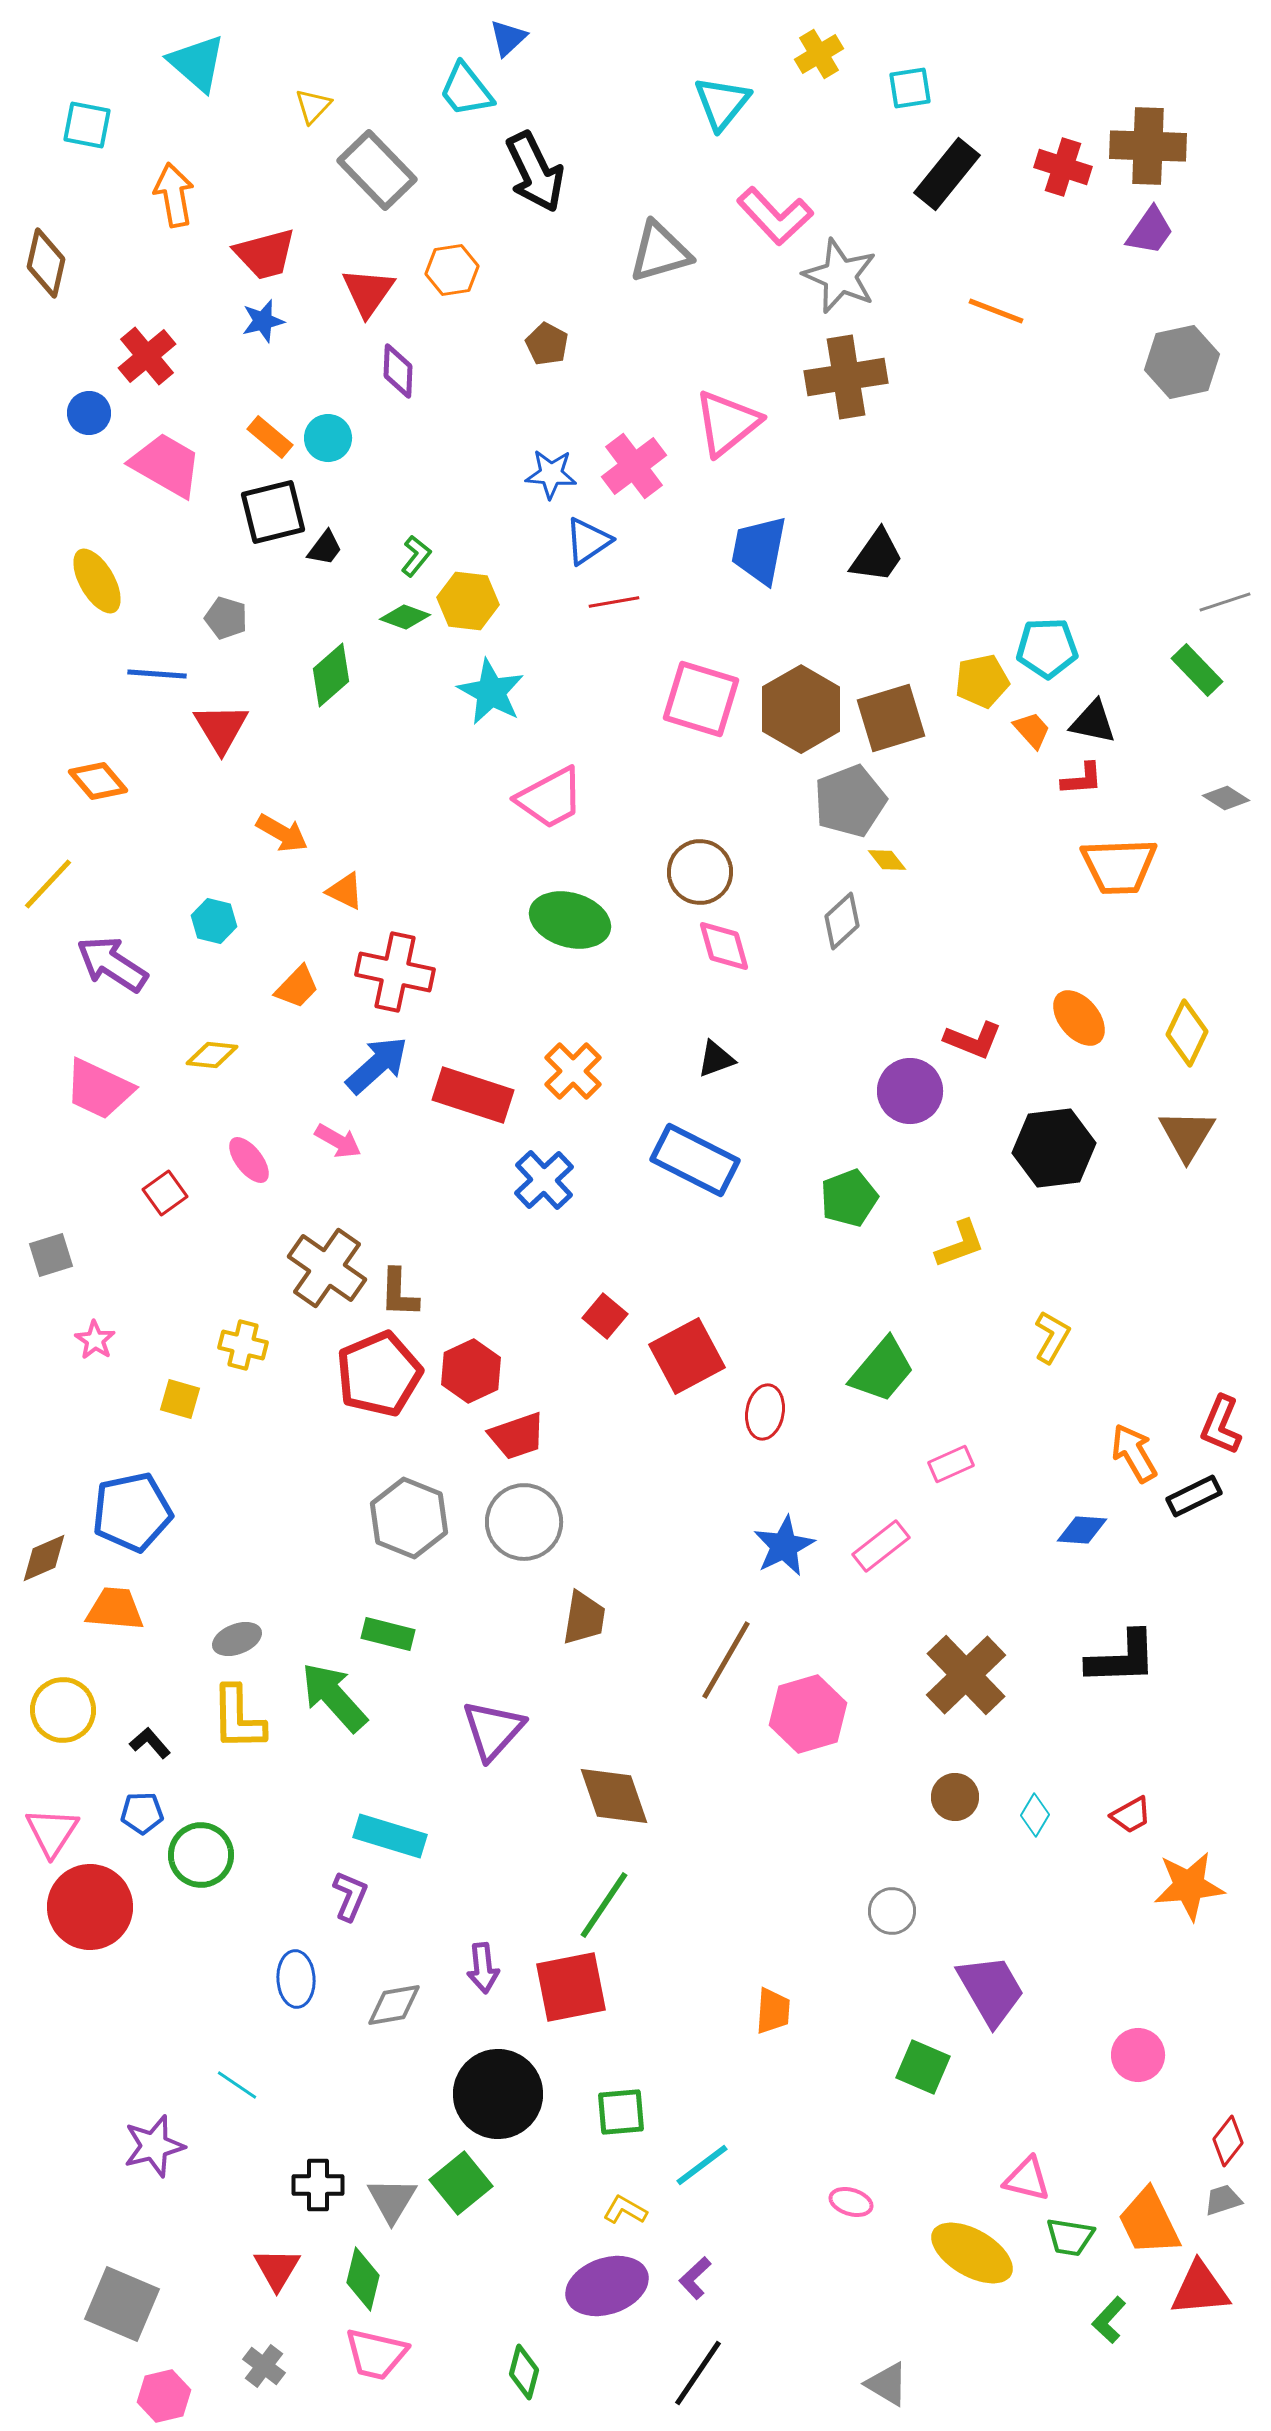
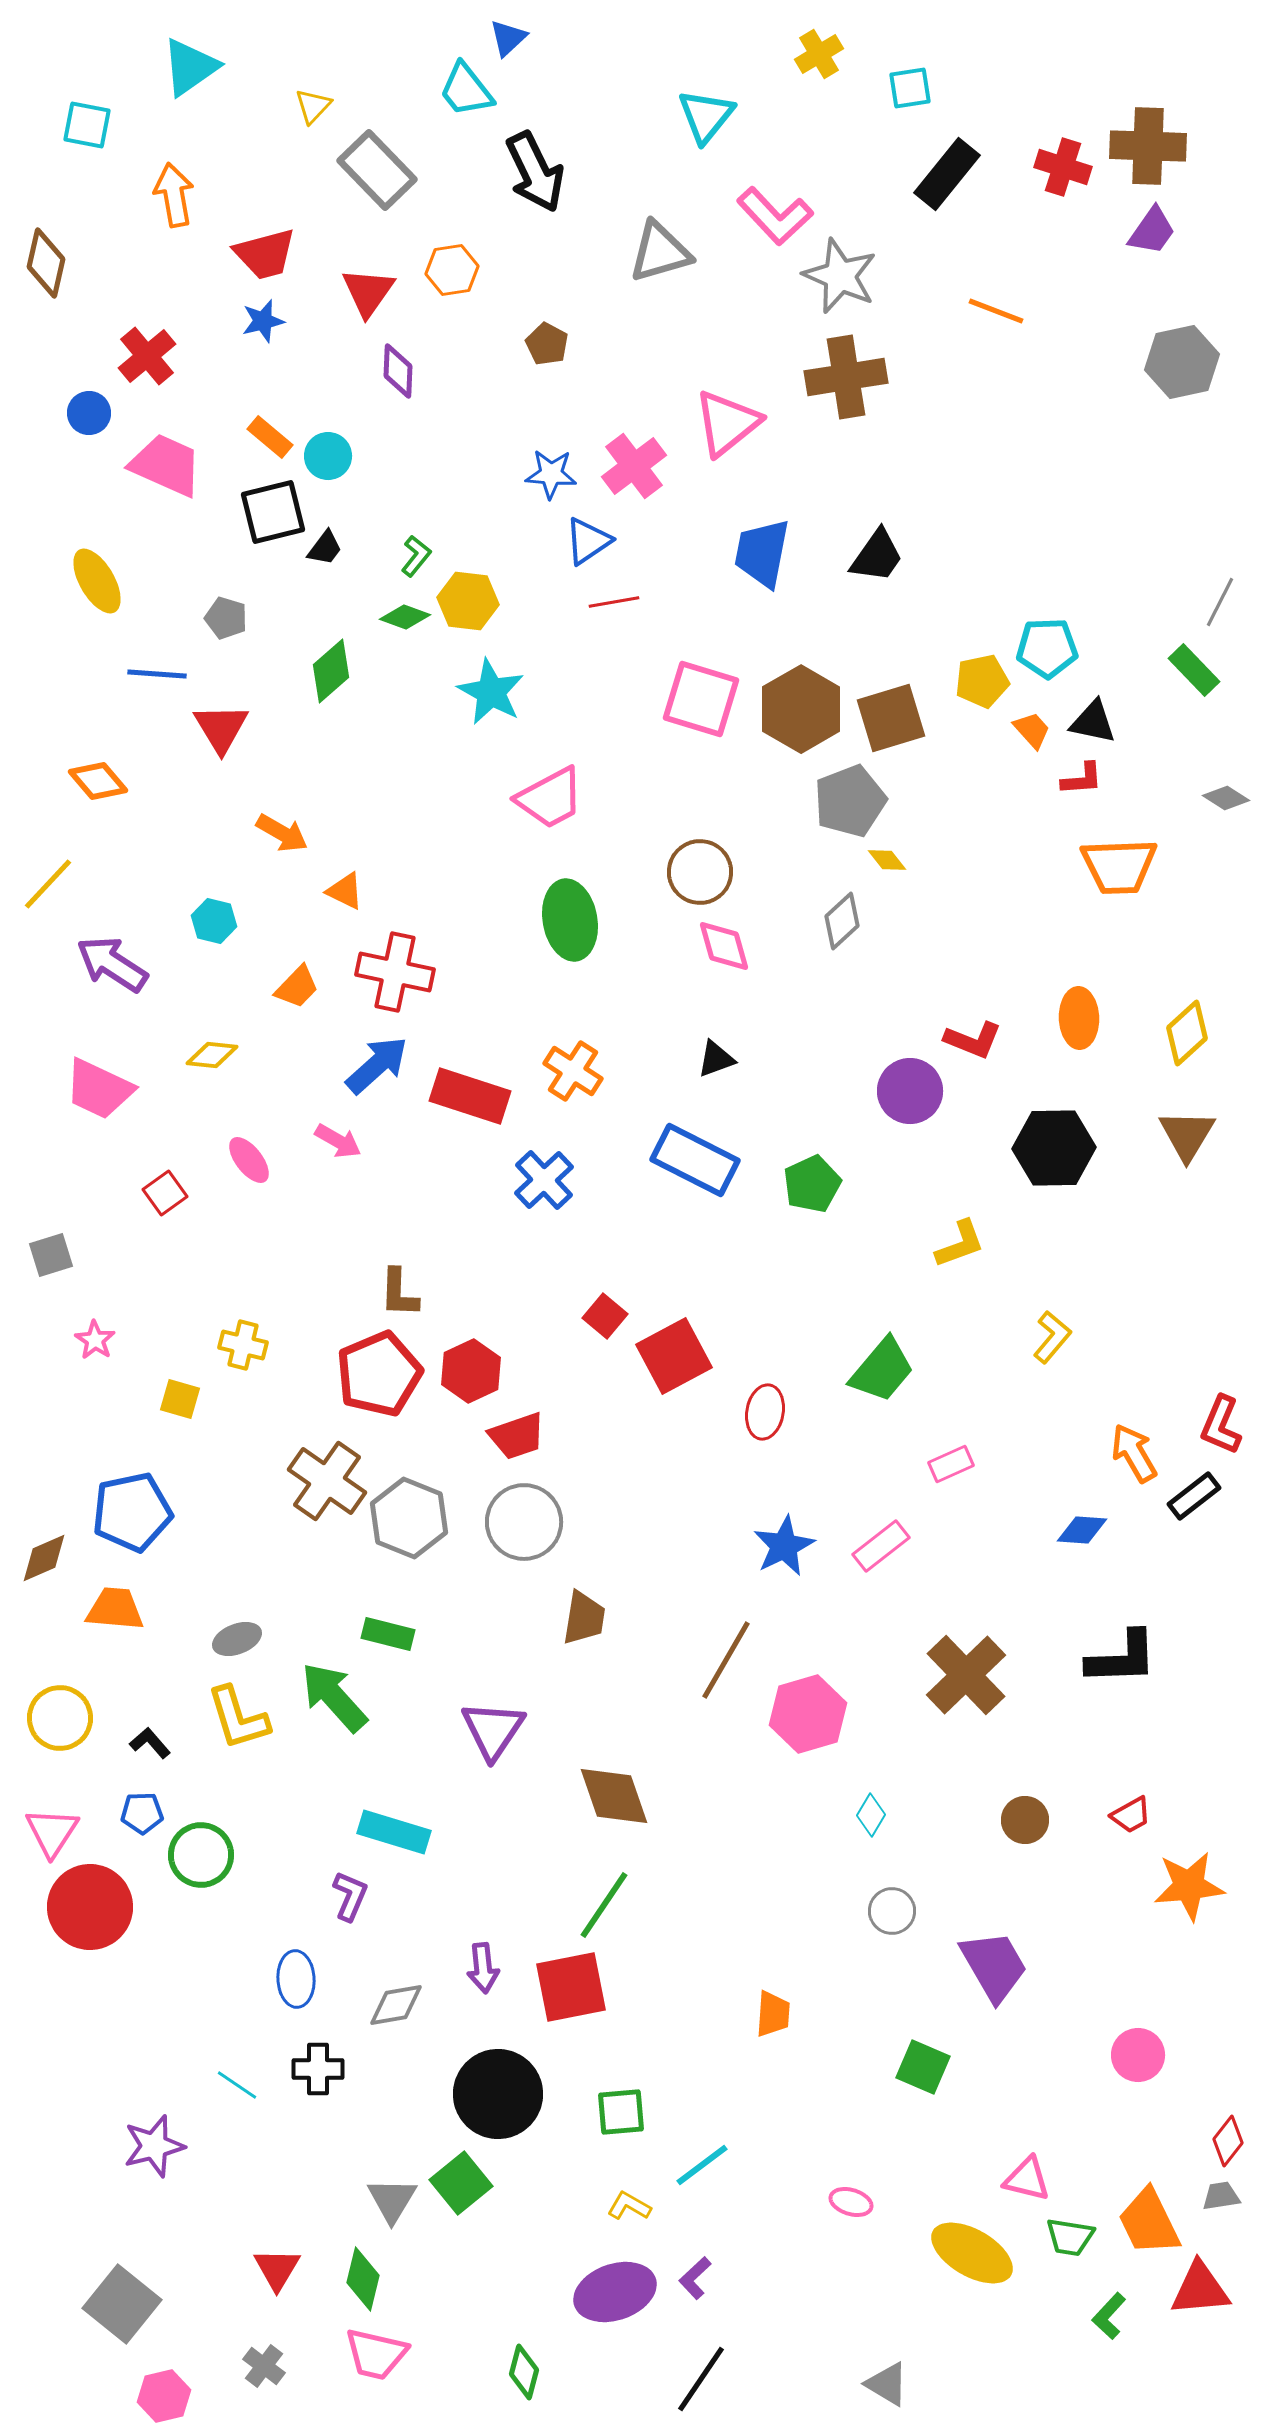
cyan triangle at (197, 63): moved 7 px left, 4 px down; rotated 44 degrees clockwise
cyan triangle at (722, 103): moved 16 px left, 13 px down
purple trapezoid at (1150, 231): moved 2 px right
cyan circle at (328, 438): moved 18 px down
pink trapezoid at (166, 465): rotated 6 degrees counterclockwise
blue trapezoid at (759, 550): moved 3 px right, 3 px down
gray line at (1225, 602): moved 5 px left; rotated 45 degrees counterclockwise
green rectangle at (1197, 670): moved 3 px left
green diamond at (331, 675): moved 4 px up
green ellipse at (570, 920): rotated 64 degrees clockwise
orange ellipse at (1079, 1018): rotated 38 degrees clockwise
yellow diamond at (1187, 1033): rotated 22 degrees clockwise
orange cross at (573, 1071): rotated 12 degrees counterclockwise
red rectangle at (473, 1095): moved 3 px left, 1 px down
black hexagon at (1054, 1148): rotated 6 degrees clockwise
green pentagon at (849, 1198): moved 37 px left, 14 px up; rotated 4 degrees counterclockwise
brown cross at (327, 1268): moved 213 px down
yellow L-shape at (1052, 1337): rotated 10 degrees clockwise
red square at (687, 1356): moved 13 px left
black rectangle at (1194, 1496): rotated 12 degrees counterclockwise
yellow circle at (63, 1710): moved 3 px left, 8 px down
yellow L-shape at (238, 1718): rotated 16 degrees counterclockwise
purple triangle at (493, 1730): rotated 8 degrees counterclockwise
brown circle at (955, 1797): moved 70 px right, 23 px down
cyan diamond at (1035, 1815): moved 164 px left
cyan rectangle at (390, 1836): moved 4 px right, 4 px up
purple trapezoid at (991, 1990): moved 3 px right, 24 px up
gray diamond at (394, 2005): moved 2 px right
orange trapezoid at (773, 2011): moved 3 px down
black cross at (318, 2185): moved 116 px up
gray trapezoid at (1223, 2200): moved 2 px left, 4 px up; rotated 9 degrees clockwise
yellow L-shape at (625, 2210): moved 4 px right, 4 px up
purple ellipse at (607, 2286): moved 8 px right, 6 px down
gray square at (122, 2304): rotated 16 degrees clockwise
green L-shape at (1109, 2320): moved 4 px up
black line at (698, 2373): moved 3 px right, 6 px down
